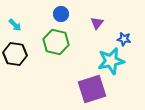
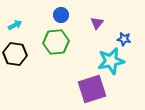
blue circle: moved 1 px down
cyan arrow: rotated 72 degrees counterclockwise
green hexagon: rotated 20 degrees counterclockwise
